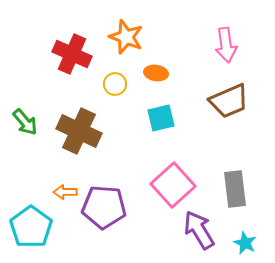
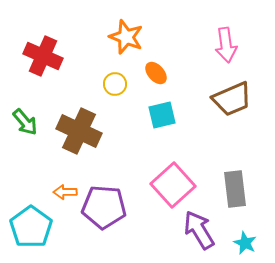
red cross: moved 29 px left, 2 px down
orange ellipse: rotated 40 degrees clockwise
brown trapezoid: moved 3 px right, 2 px up
cyan square: moved 1 px right, 3 px up
